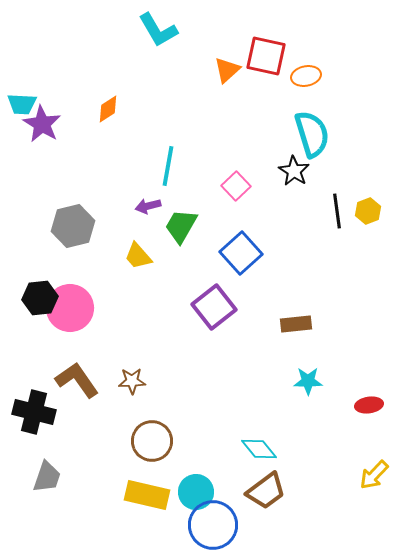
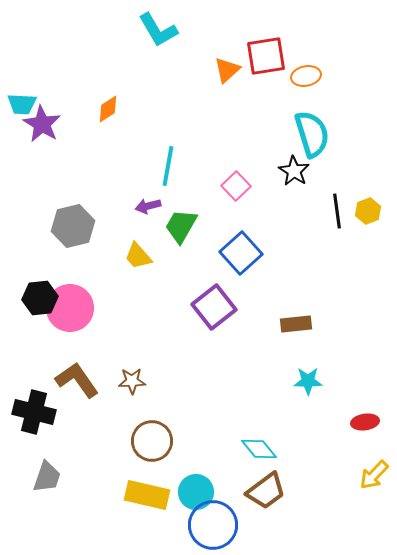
red square: rotated 21 degrees counterclockwise
red ellipse: moved 4 px left, 17 px down
